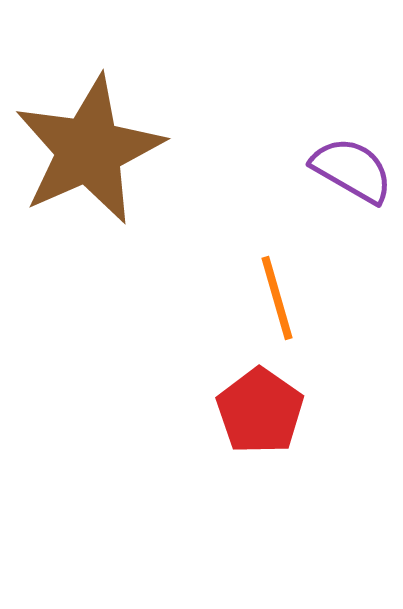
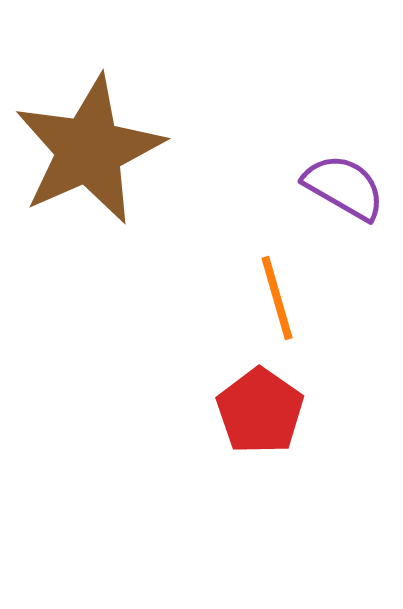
purple semicircle: moved 8 px left, 17 px down
